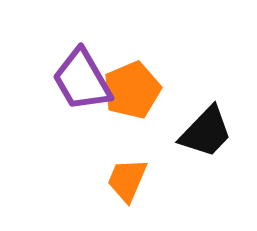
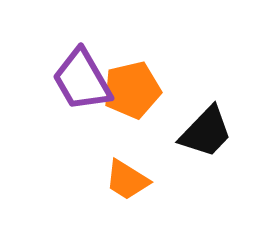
orange pentagon: rotated 10 degrees clockwise
orange trapezoid: rotated 81 degrees counterclockwise
